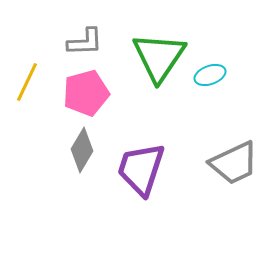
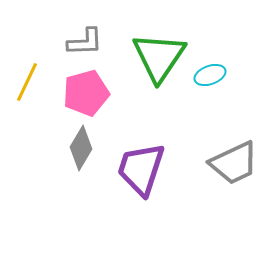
gray diamond: moved 1 px left, 2 px up
